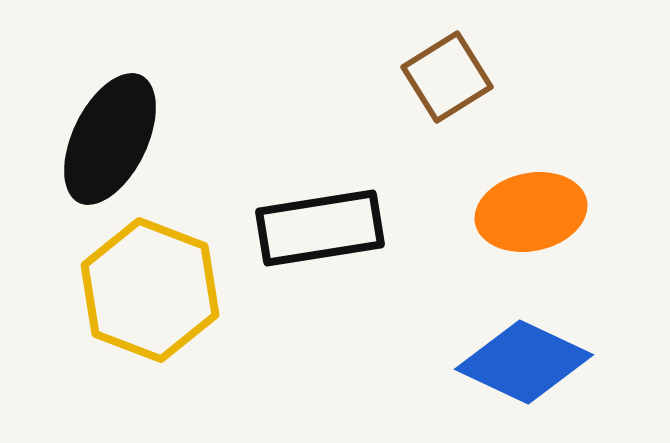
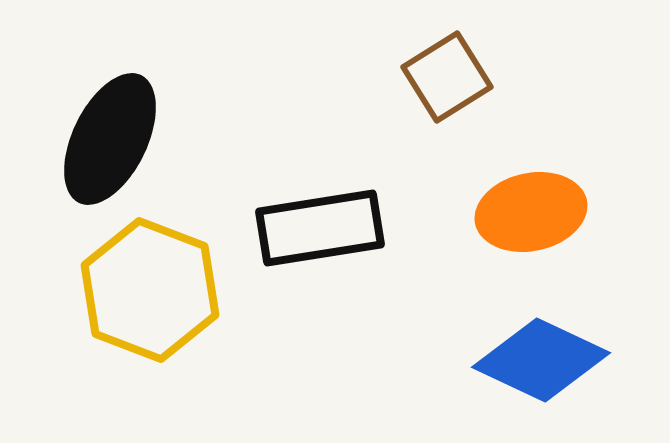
blue diamond: moved 17 px right, 2 px up
